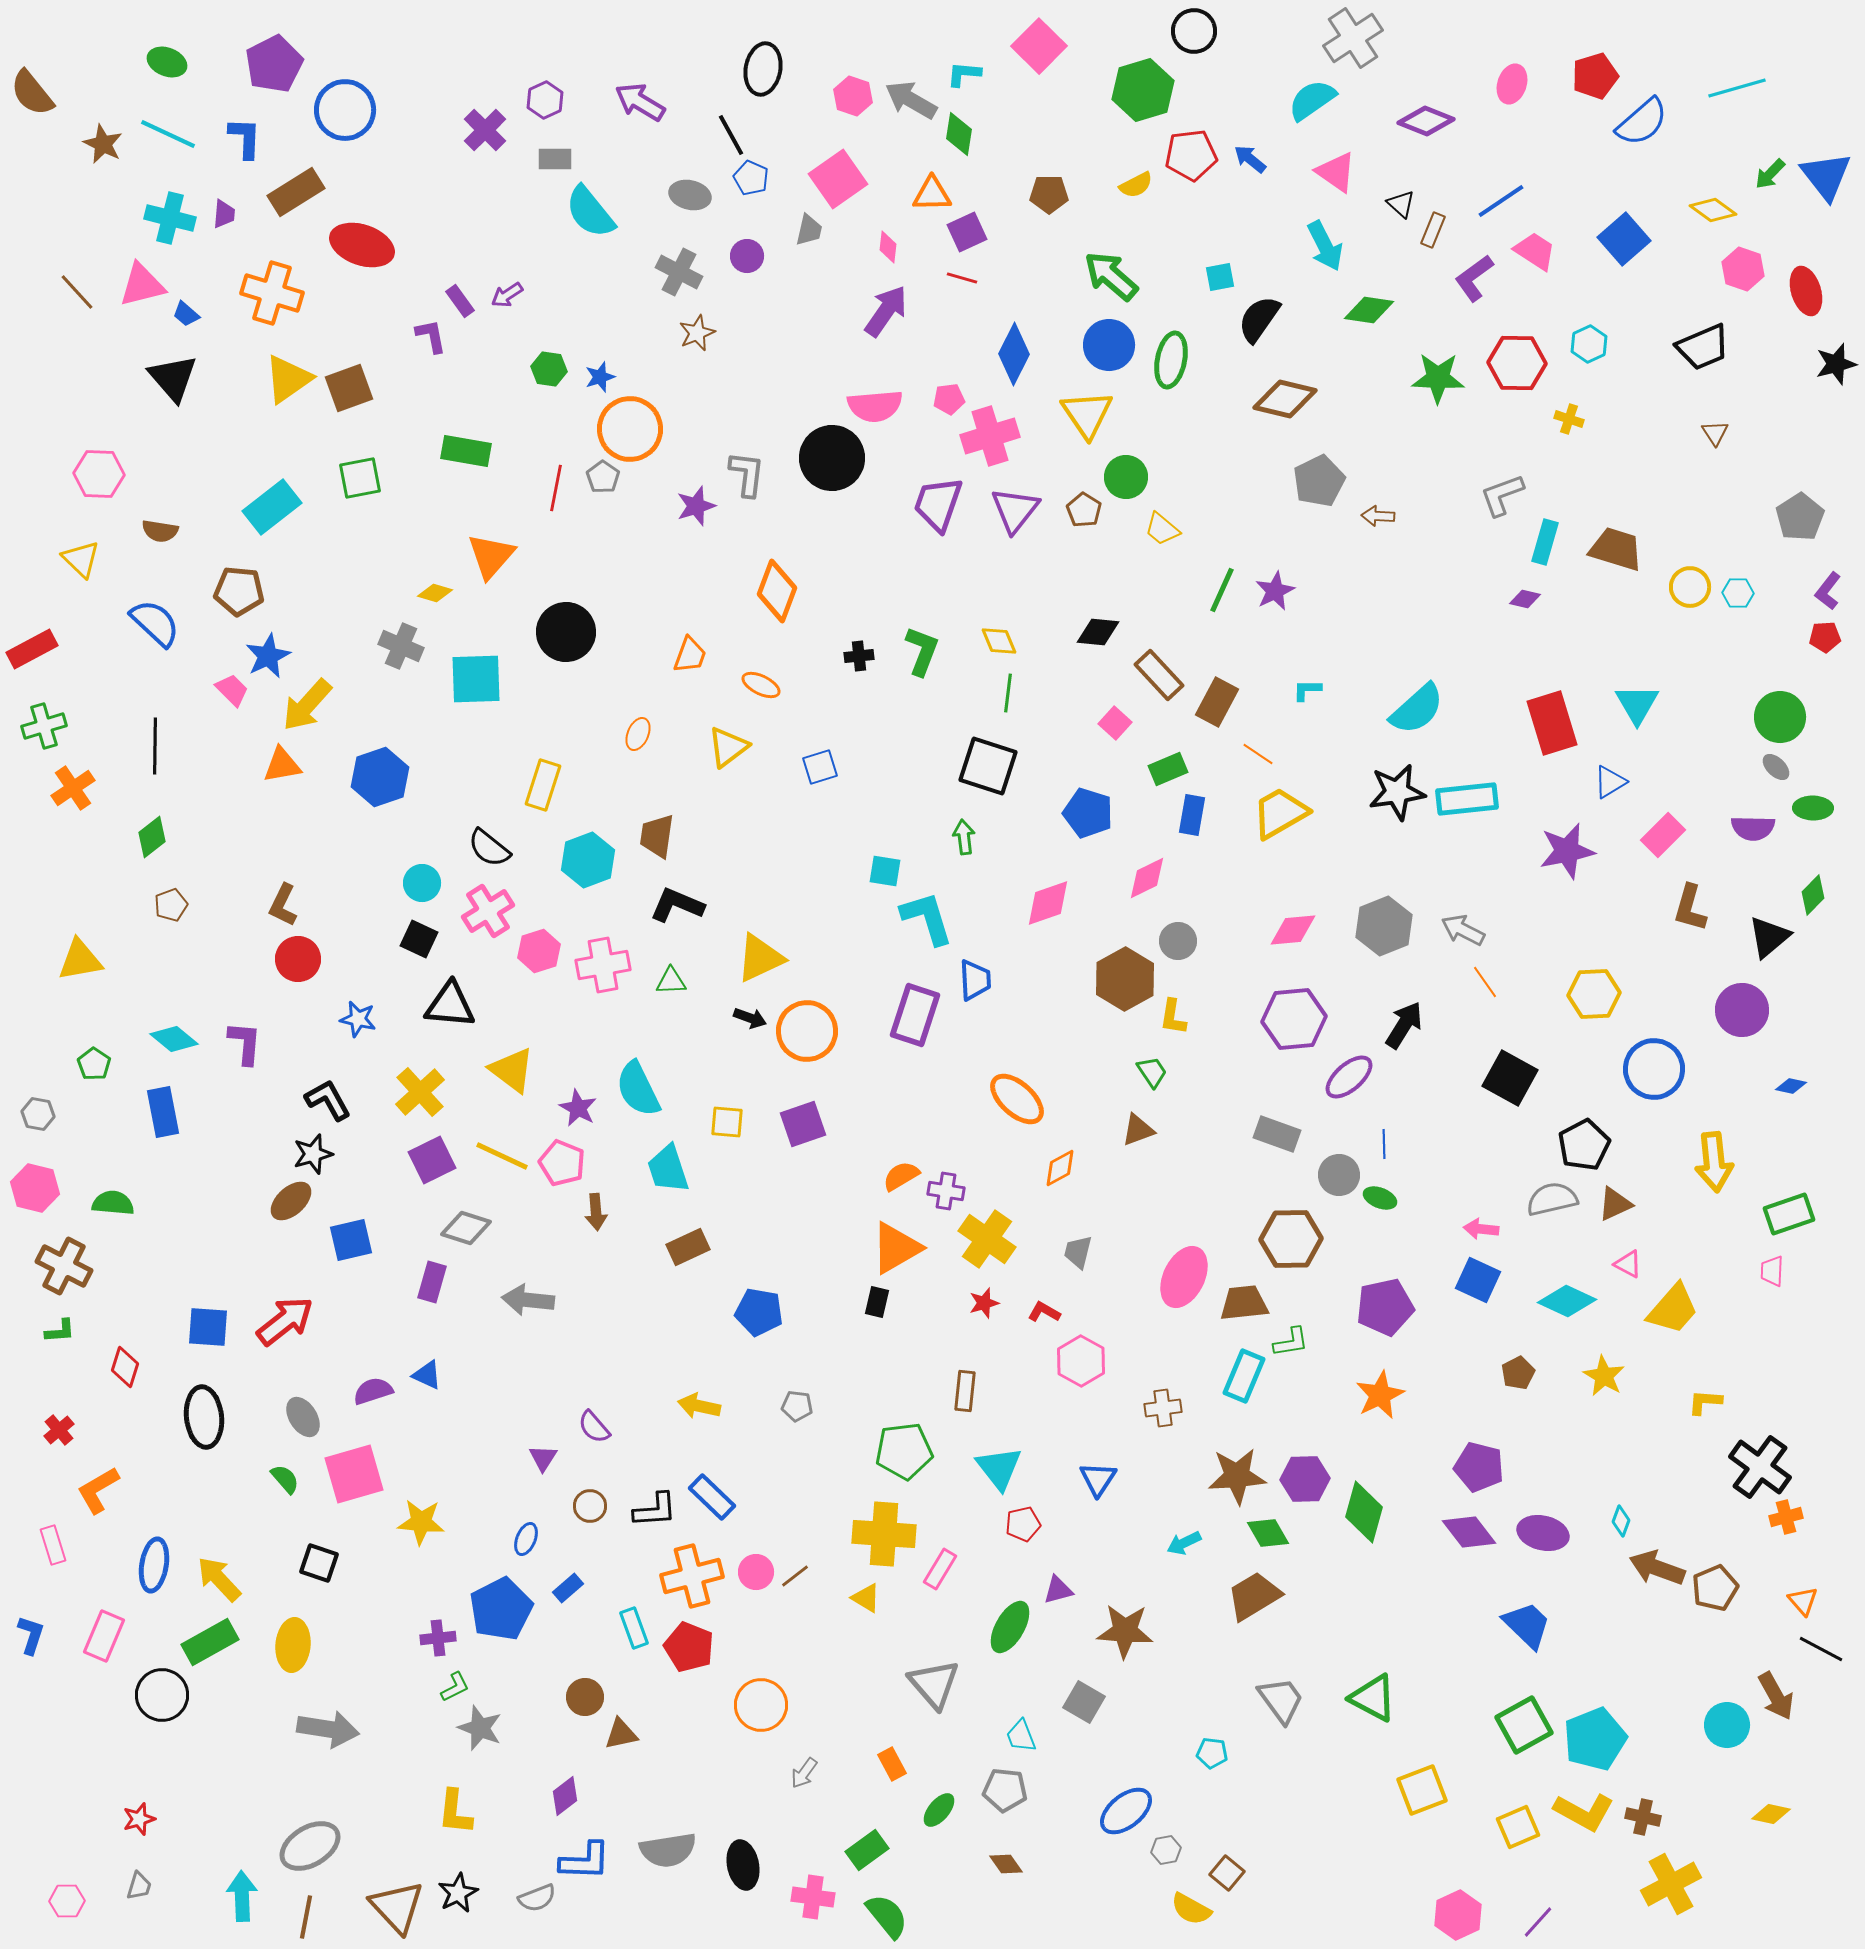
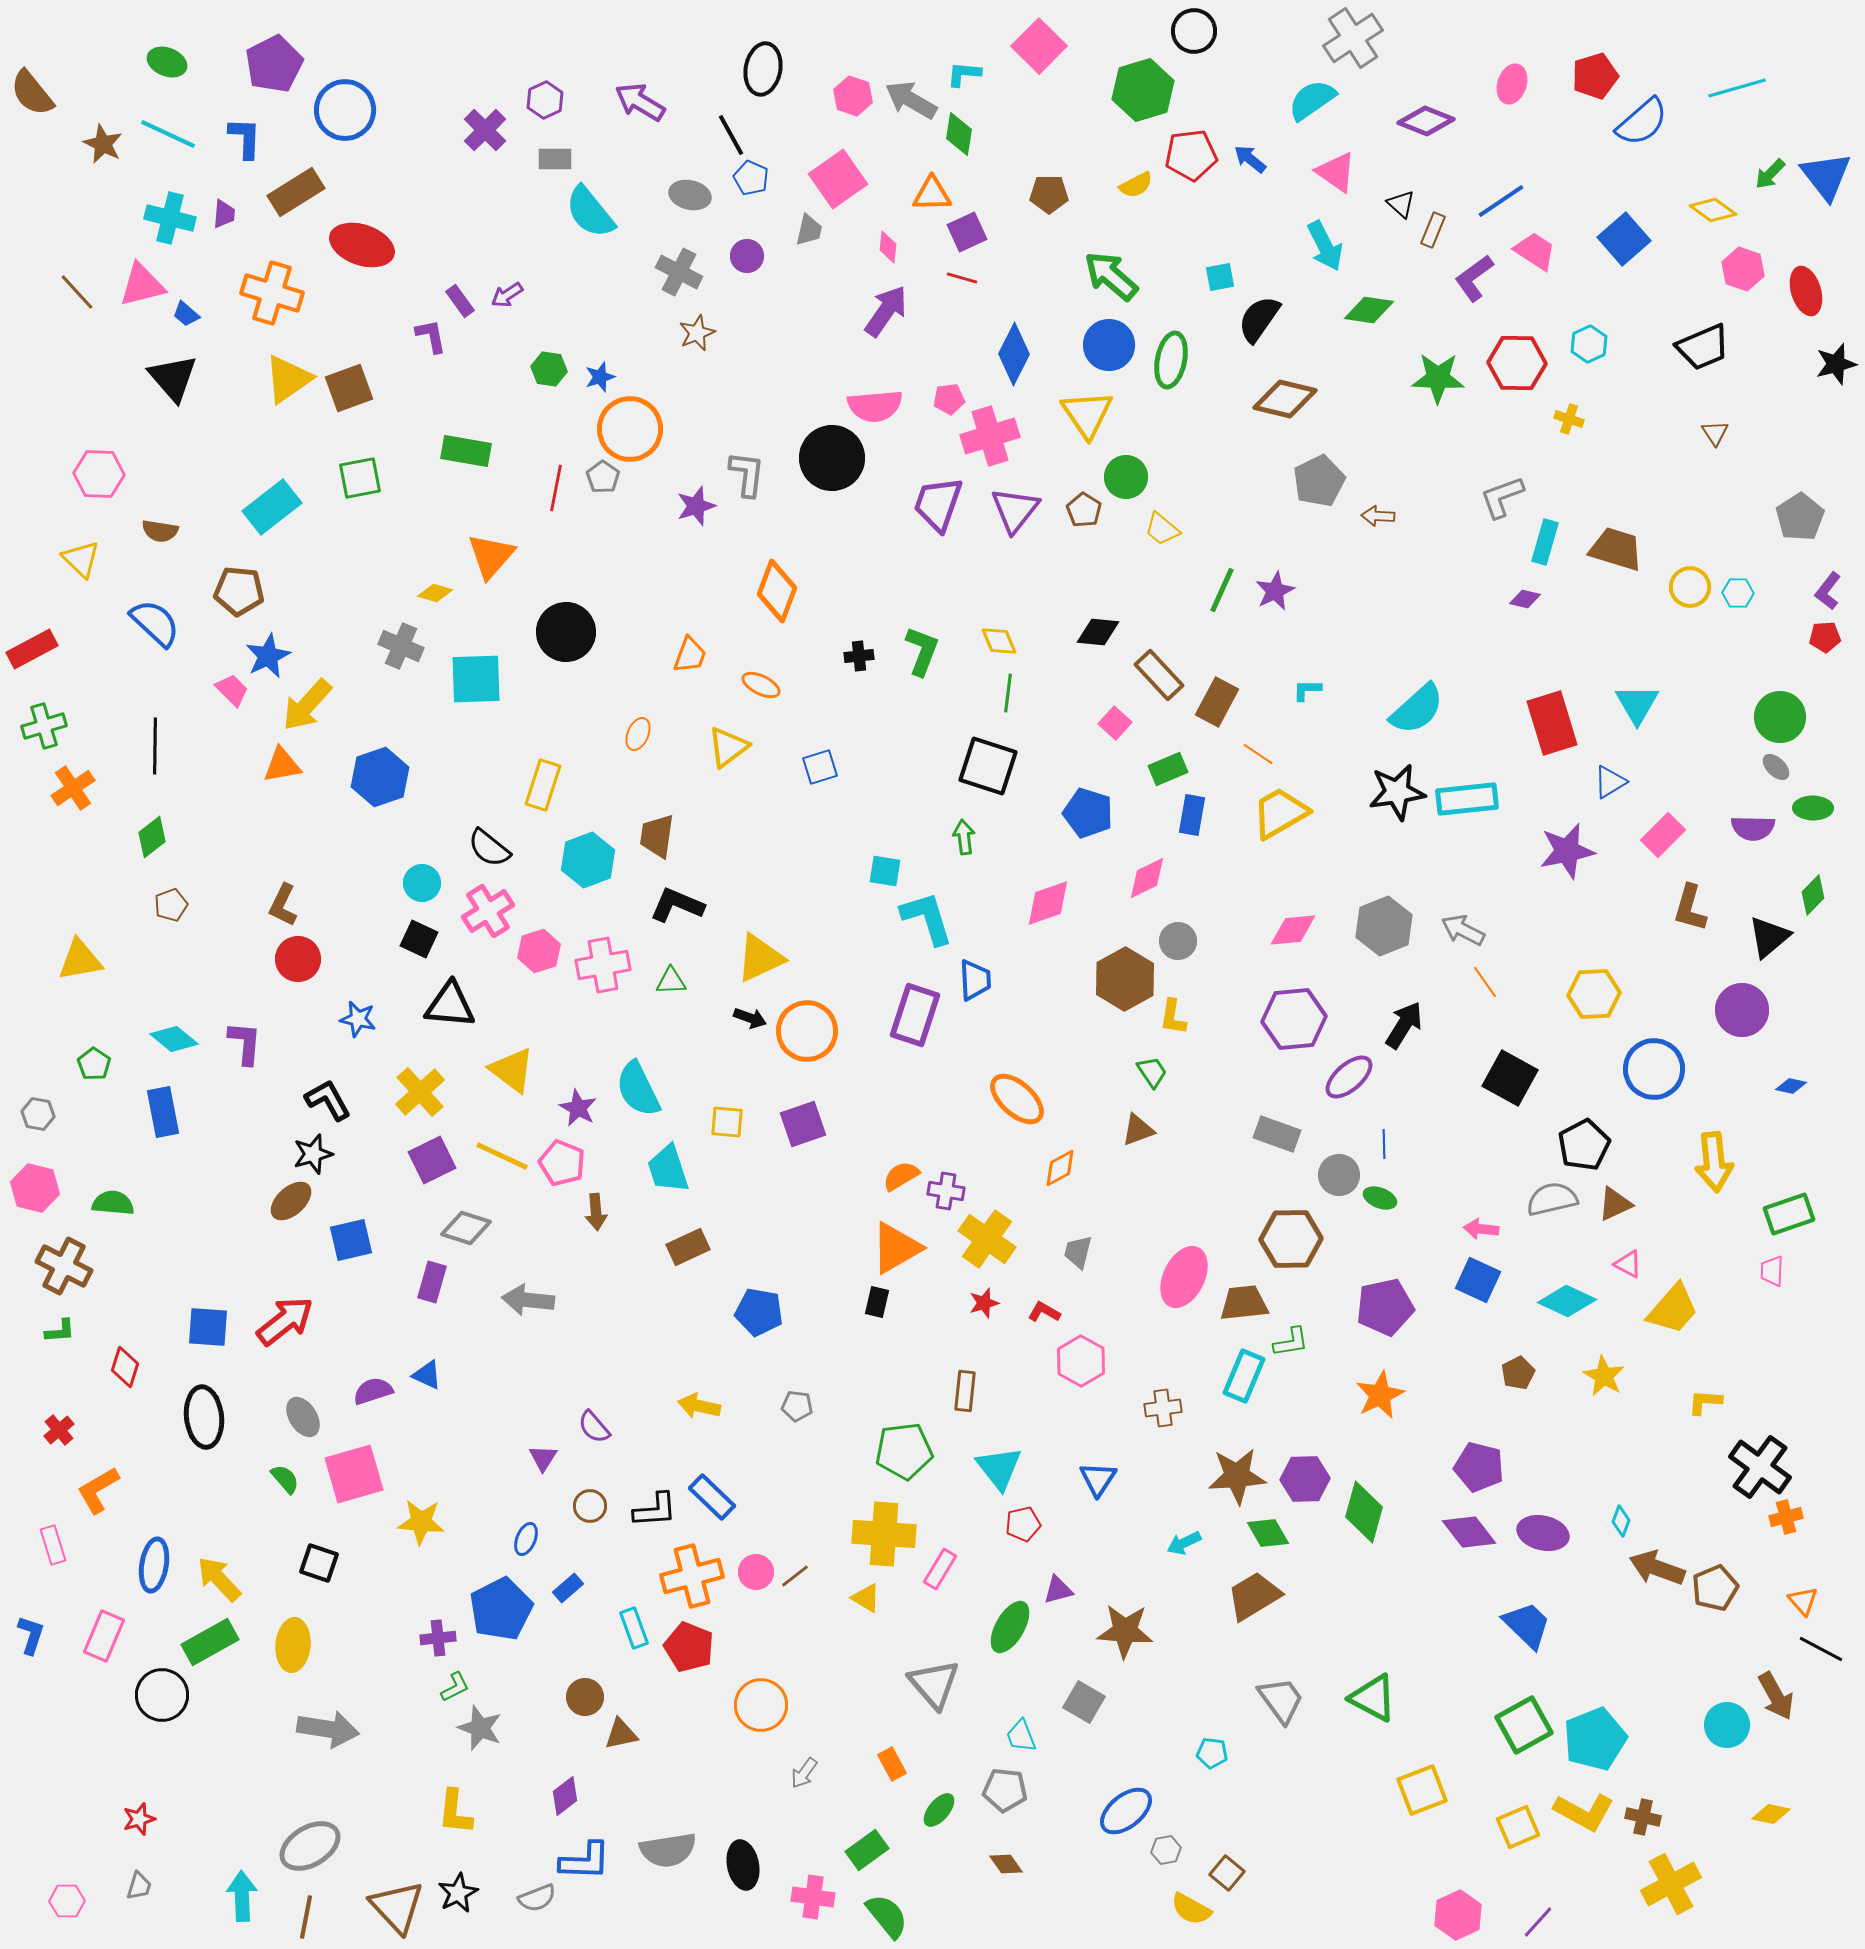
gray L-shape at (1502, 495): moved 2 px down
